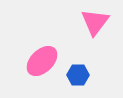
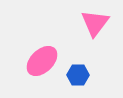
pink triangle: moved 1 px down
